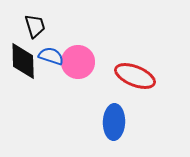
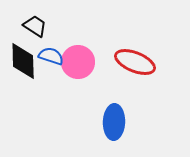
black trapezoid: rotated 40 degrees counterclockwise
red ellipse: moved 14 px up
